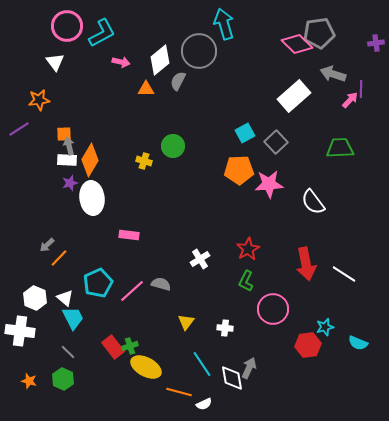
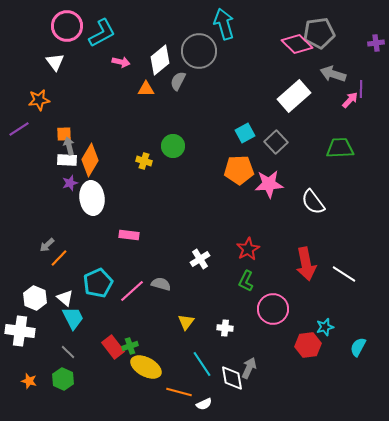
cyan semicircle at (358, 343): moved 4 px down; rotated 96 degrees clockwise
